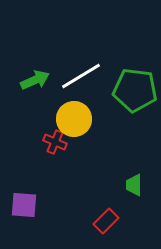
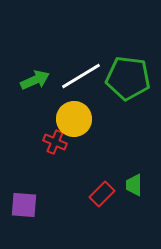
green pentagon: moved 7 px left, 12 px up
red rectangle: moved 4 px left, 27 px up
